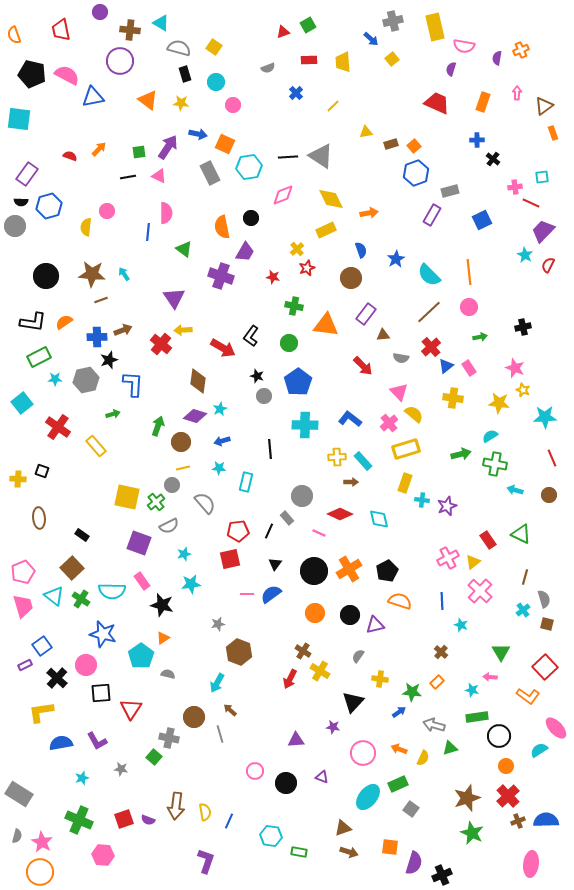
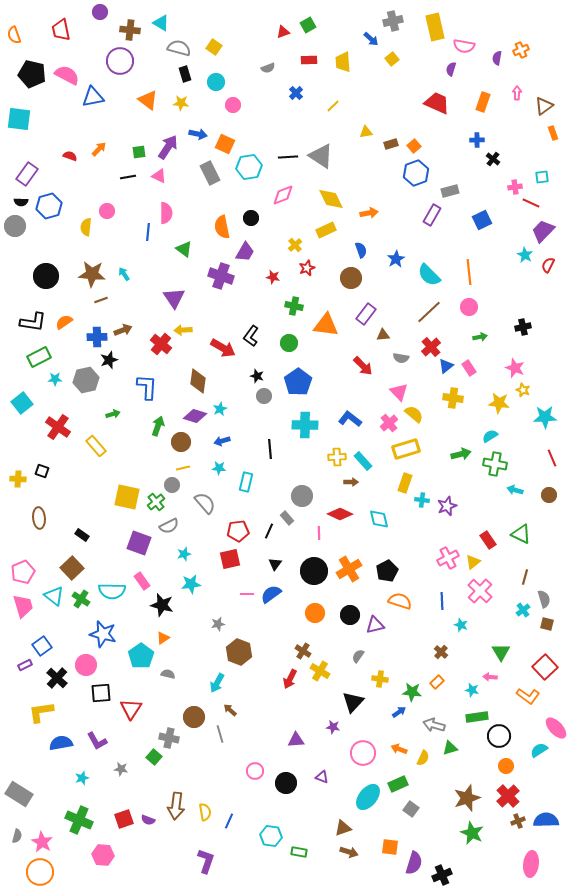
yellow cross at (297, 249): moved 2 px left, 4 px up
blue L-shape at (133, 384): moved 14 px right, 3 px down
pink line at (319, 533): rotated 64 degrees clockwise
